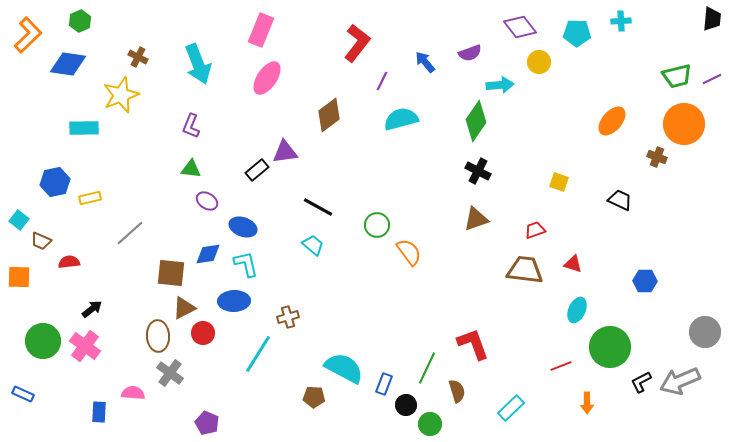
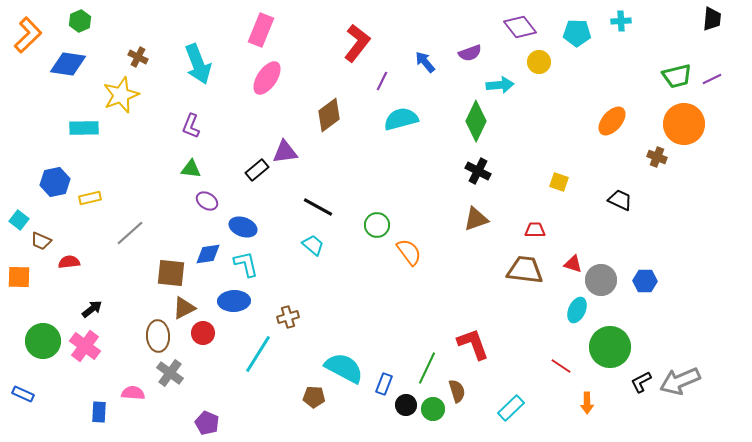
green diamond at (476, 121): rotated 9 degrees counterclockwise
red trapezoid at (535, 230): rotated 20 degrees clockwise
gray circle at (705, 332): moved 104 px left, 52 px up
red line at (561, 366): rotated 55 degrees clockwise
green circle at (430, 424): moved 3 px right, 15 px up
